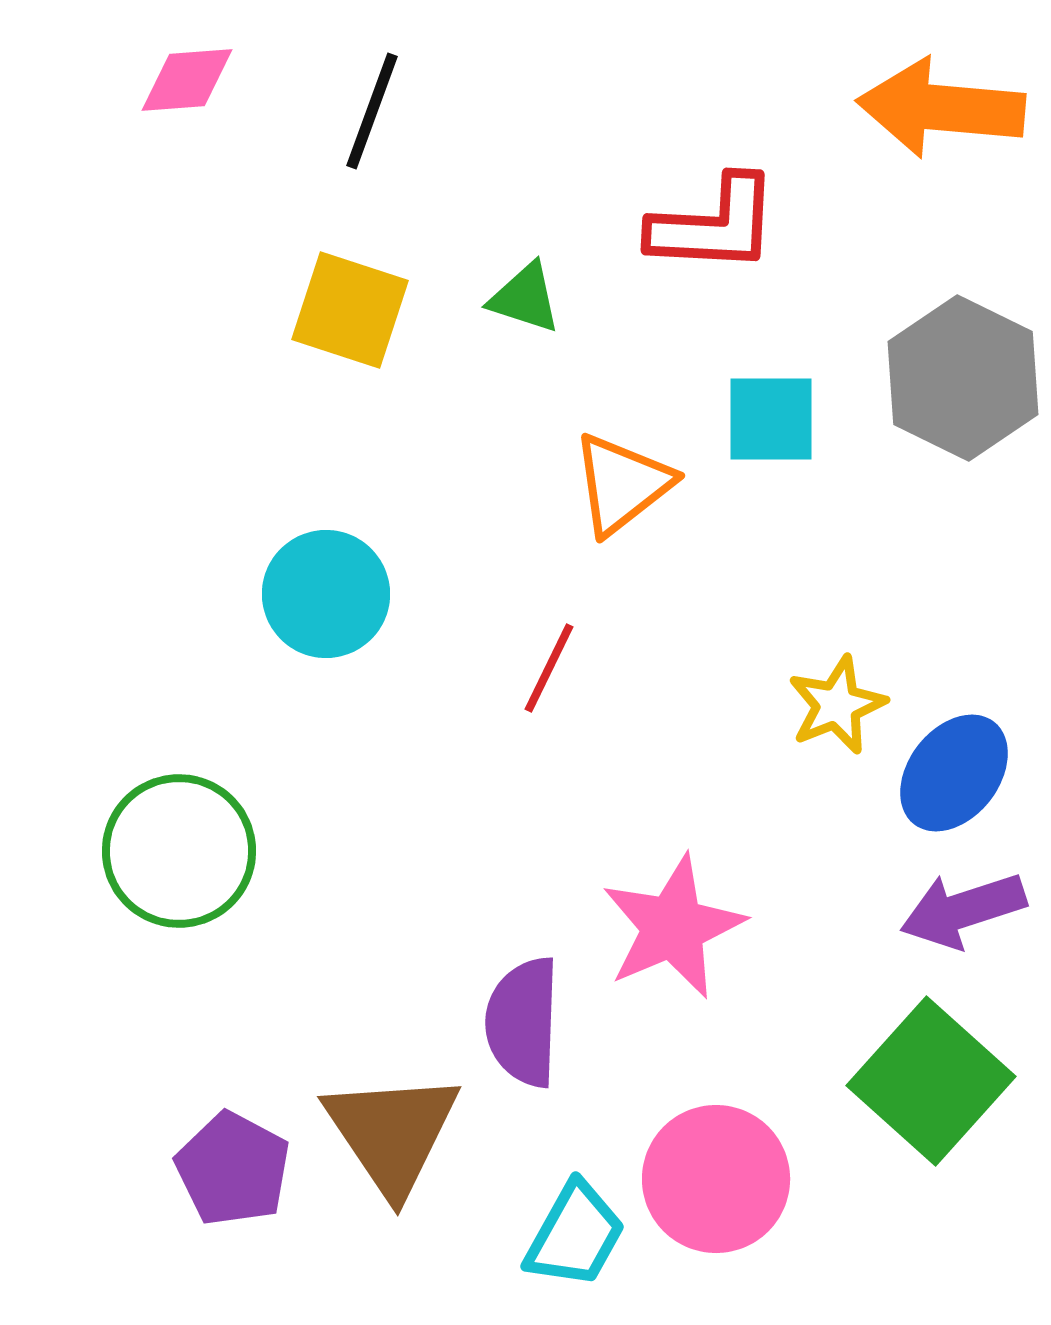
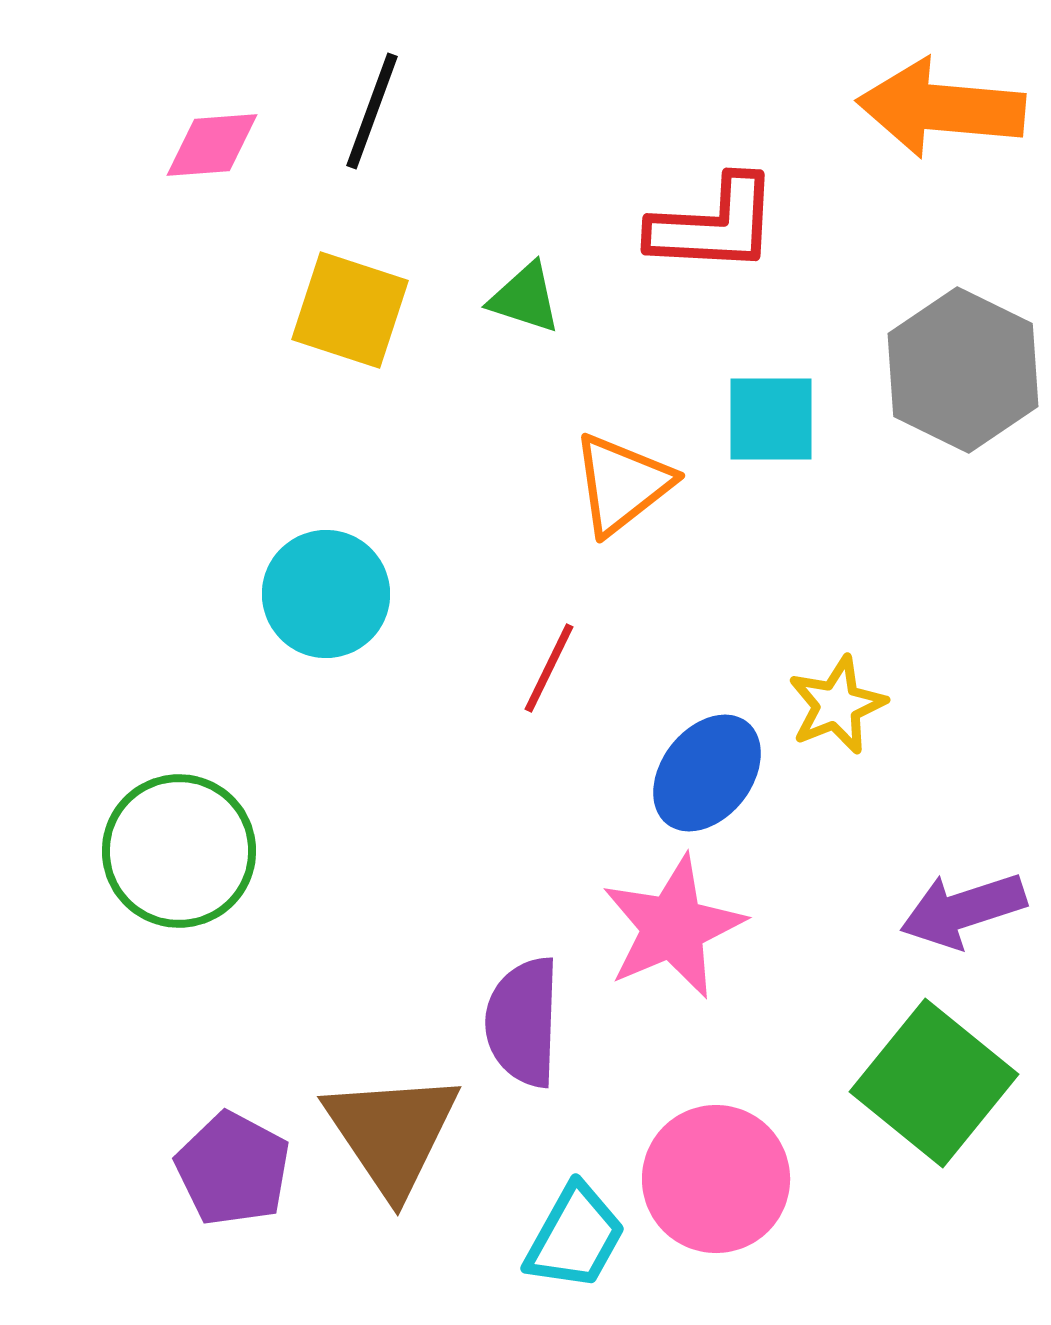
pink diamond: moved 25 px right, 65 px down
gray hexagon: moved 8 px up
blue ellipse: moved 247 px left
green square: moved 3 px right, 2 px down; rotated 3 degrees counterclockwise
cyan trapezoid: moved 2 px down
